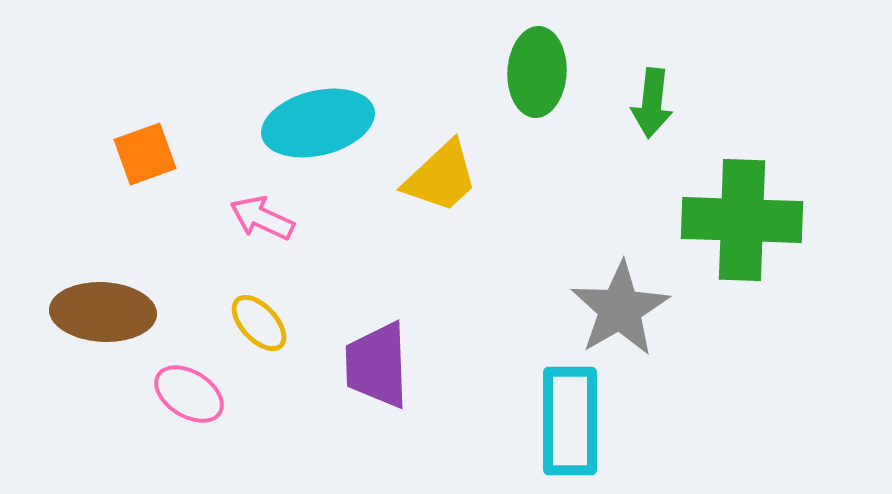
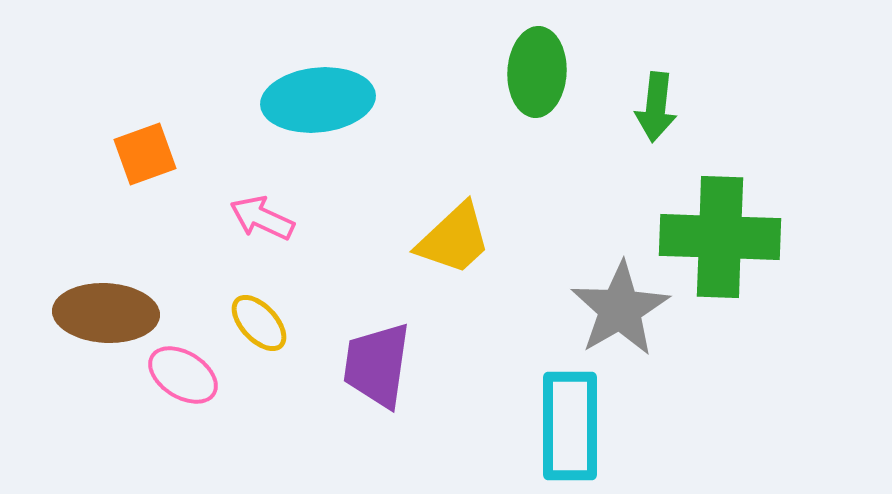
green arrow: moved 4 px right, 4 px down
cyan ellipse: moved 23 px up; rotated 8 degrees clockwise
yellow trapezoid: moved 13 px right, 62 px down
green cross: moved 22 px left, 17 px down
brown ellipse: moved 3 px right, 1 px down
purple trapezoid: rotated 10 degrees clockwise
pink ellipse: moved 6 px left, 19 px up
cyan rectangle: moved 5 px down
